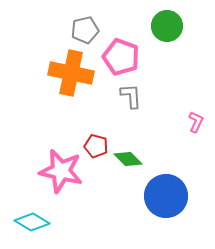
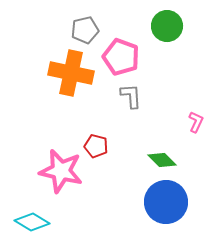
green diamond: moved 34 px right, 1 px down
blue circle: moved 6 px down
